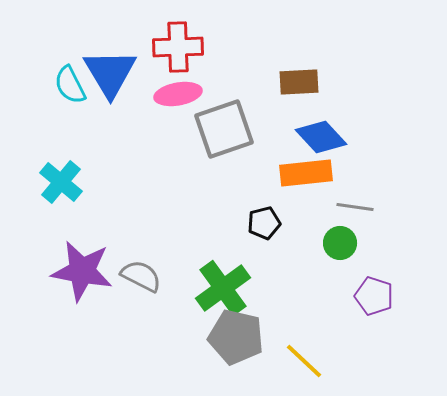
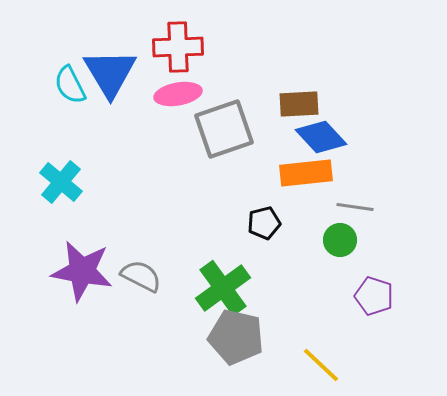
brown rectangle: moved 22 px down
green circle: moved 3 px up
yellow line: moved 17 px right, 4 px down
